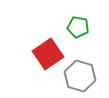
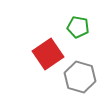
gray hexagon: moved 1 px down
